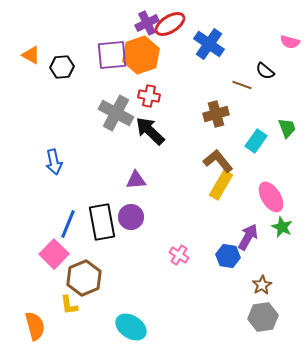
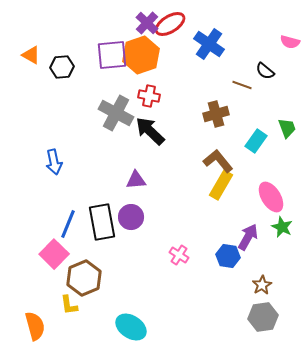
purple cross: rotated 20 degrees counterclockwise
